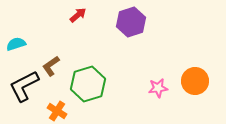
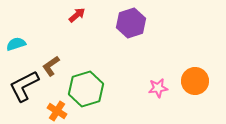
red arrow: moved 1 px left
purple hexagon: moved 1 px down
green hexagon: moved 2 px left, 5 px down
